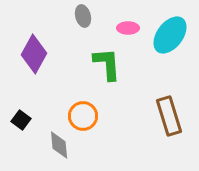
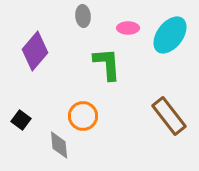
gray ellipse: rotated 10 degrees clockwise
purple diamond: moved 1 px right, 3 px up; rotated 12 degrees clockwise
brown rectangle: rotated 21 degrees counterclockwise
